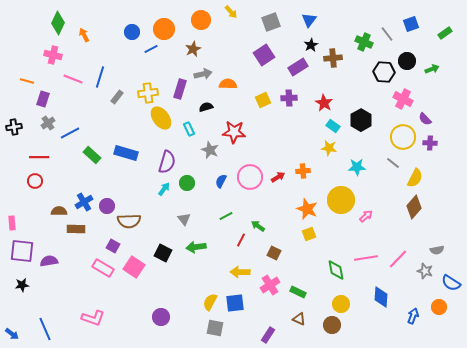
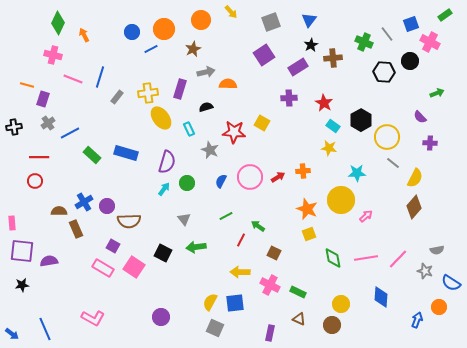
green rectangle at (445, 33): moved 18 px up
black circle at (407, 61): moved 3 px right
green arrow at (432, 69): moved 5 px right, 24 px down
gray arrow at (203, 74): moved 3 px right, 2 px up
orange line at (27, 81): moved 4 px down
pink cross at (403, 99): moved 27 px right, 57 px up
yellow square at (263, 100): moved 1 px left, 23 px down; rotated 35 degrees counterclockwise
purple semicircle at (425, 119): moved 5 px left, 2 px up
yellow circle at (403, 137): moved 16 px left
cyan star at (357, 167): moved 6 px down
brown rectangle at (76, 229): rotated 66 degrees clockwise
green diamond at (336, 270): moved 3 px left, 12 px up
pink cross at (270, 285): rotated 30 degrees counterclockwise
blue arrow at (413, 316): moved 4 px right, 4 px down
pink L-shape at (93, 318): rotated 10 degrees clockwise
gray square at (215, 328): rotated 12 degrees clockwise
purple rectangle at (268, 335): moved 2 px right, 2 px up; rotated 21 degrees counterclockwise
